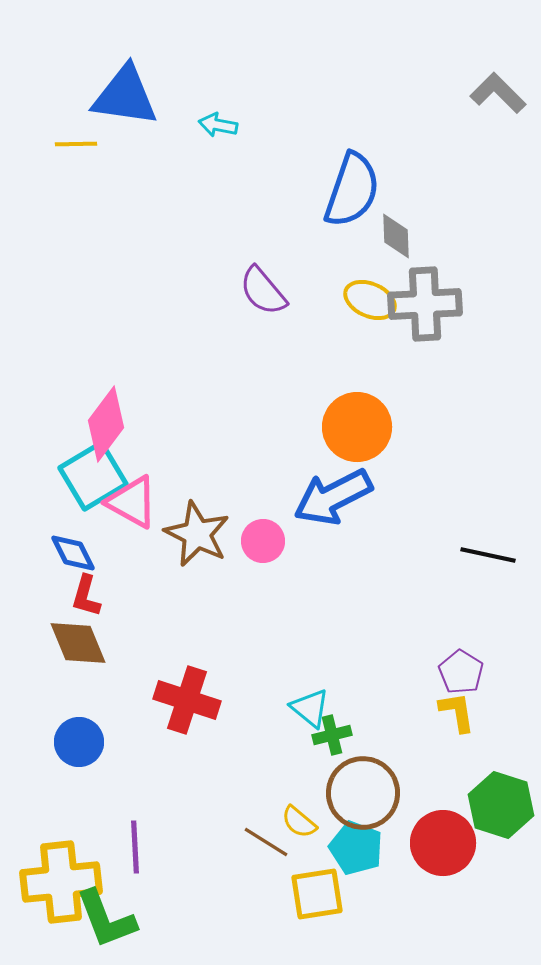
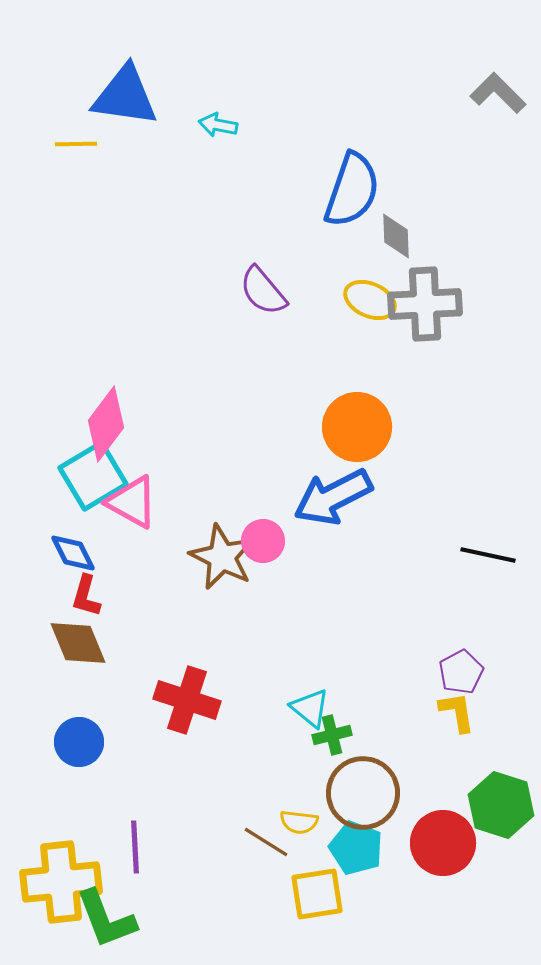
brown star: moved 25 px right, 23 px down
purple pentagon: rotated 12 degrees clockwise
yellow semicircle: rotated 33 degrees counterclockwise
